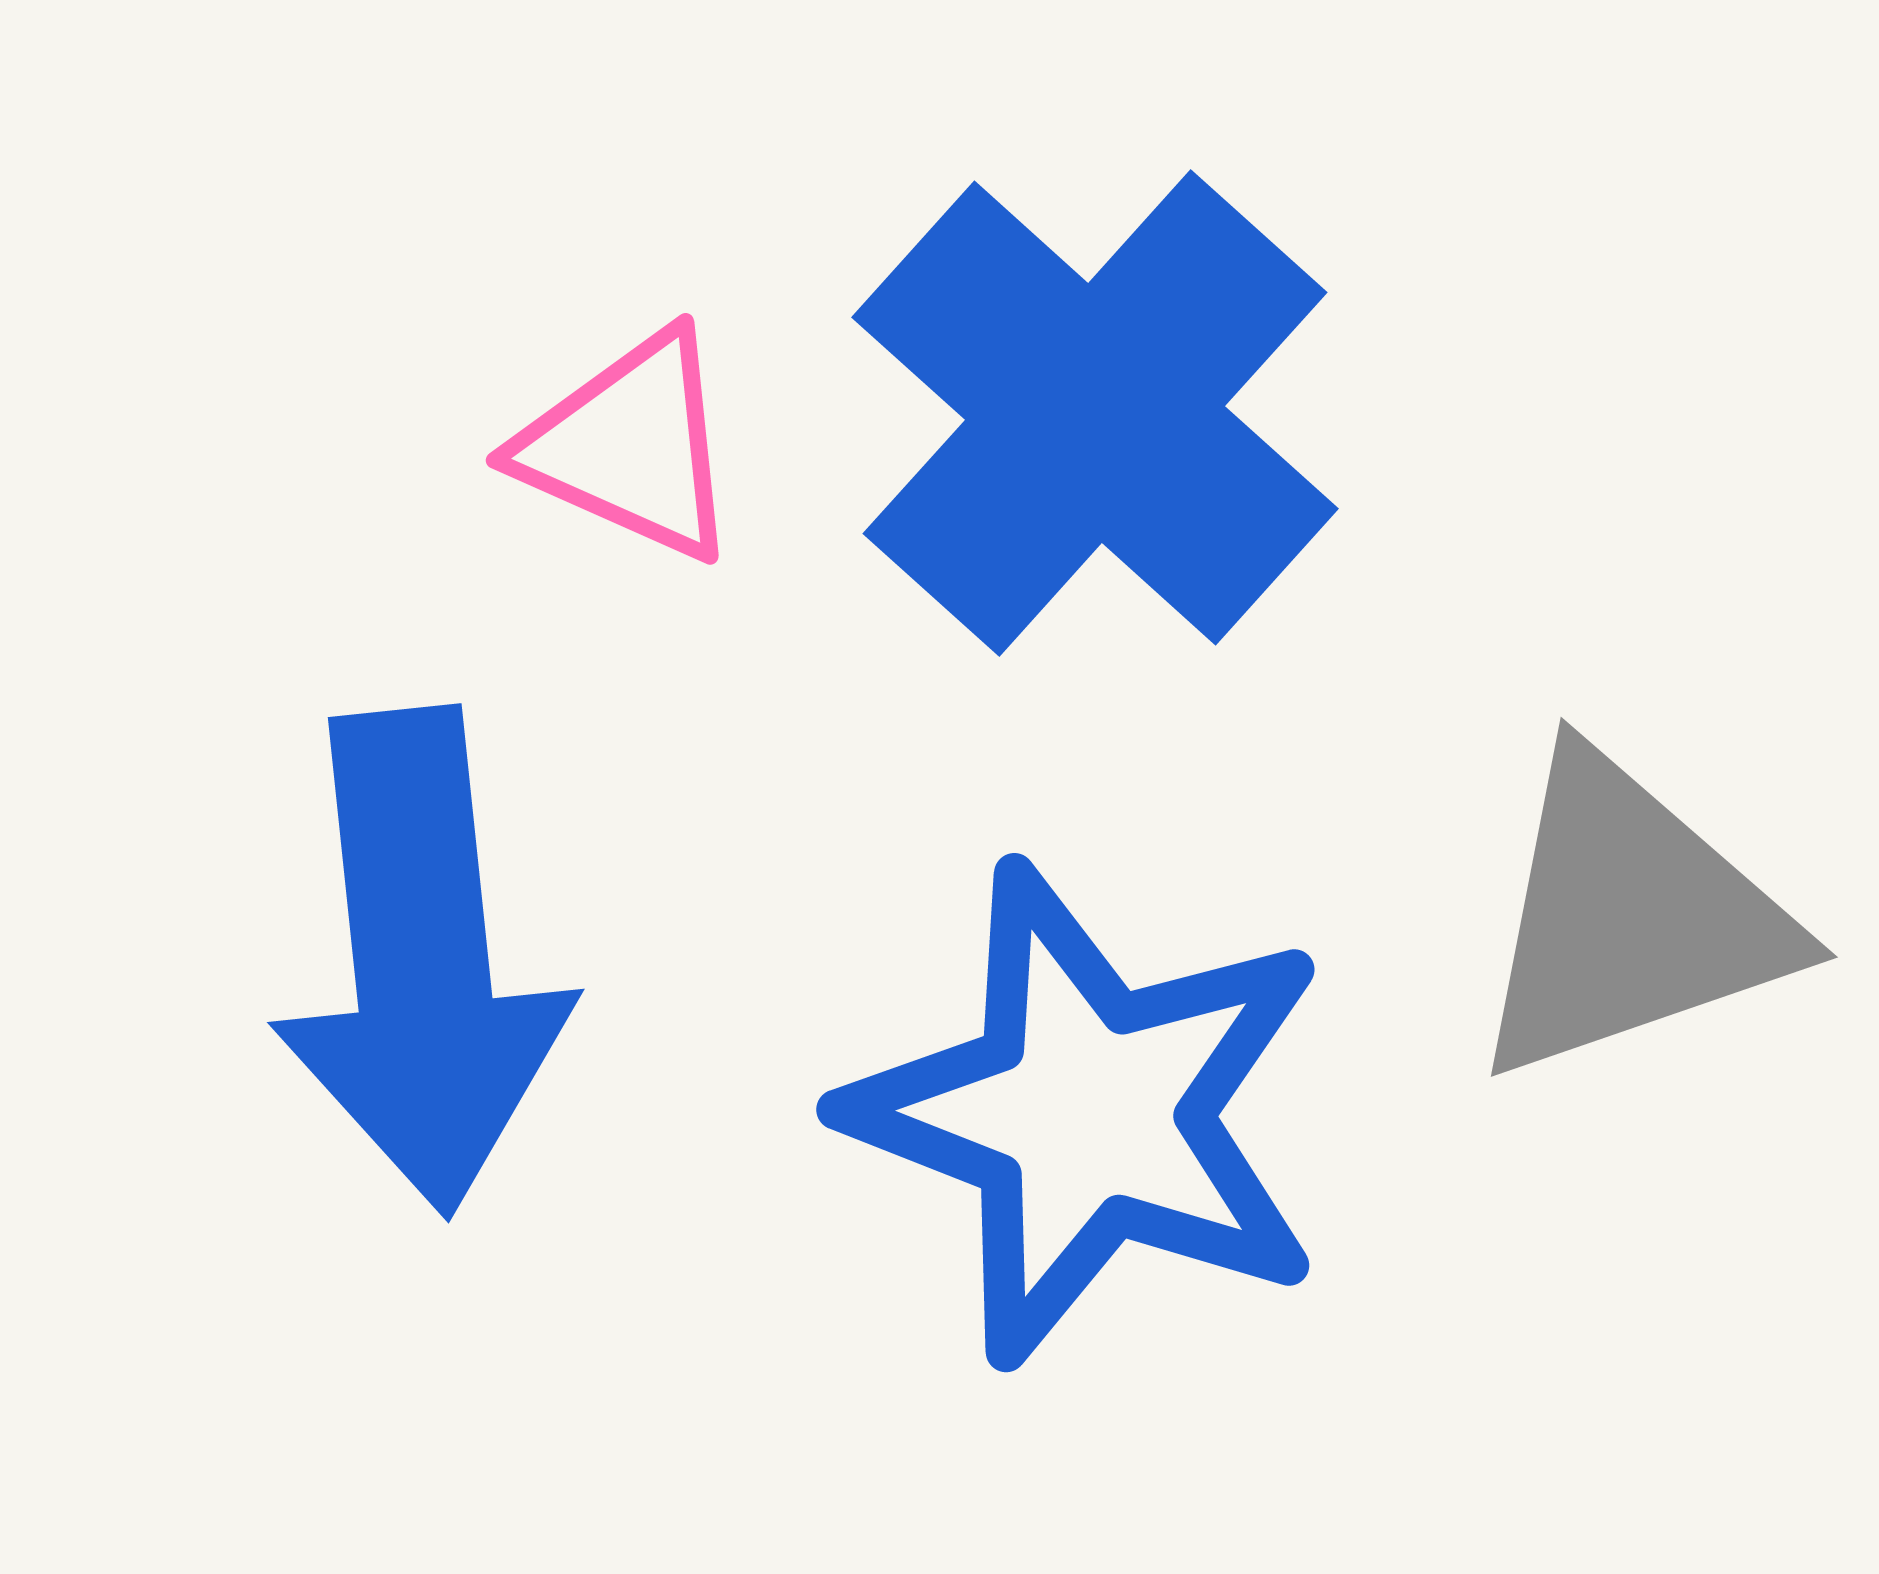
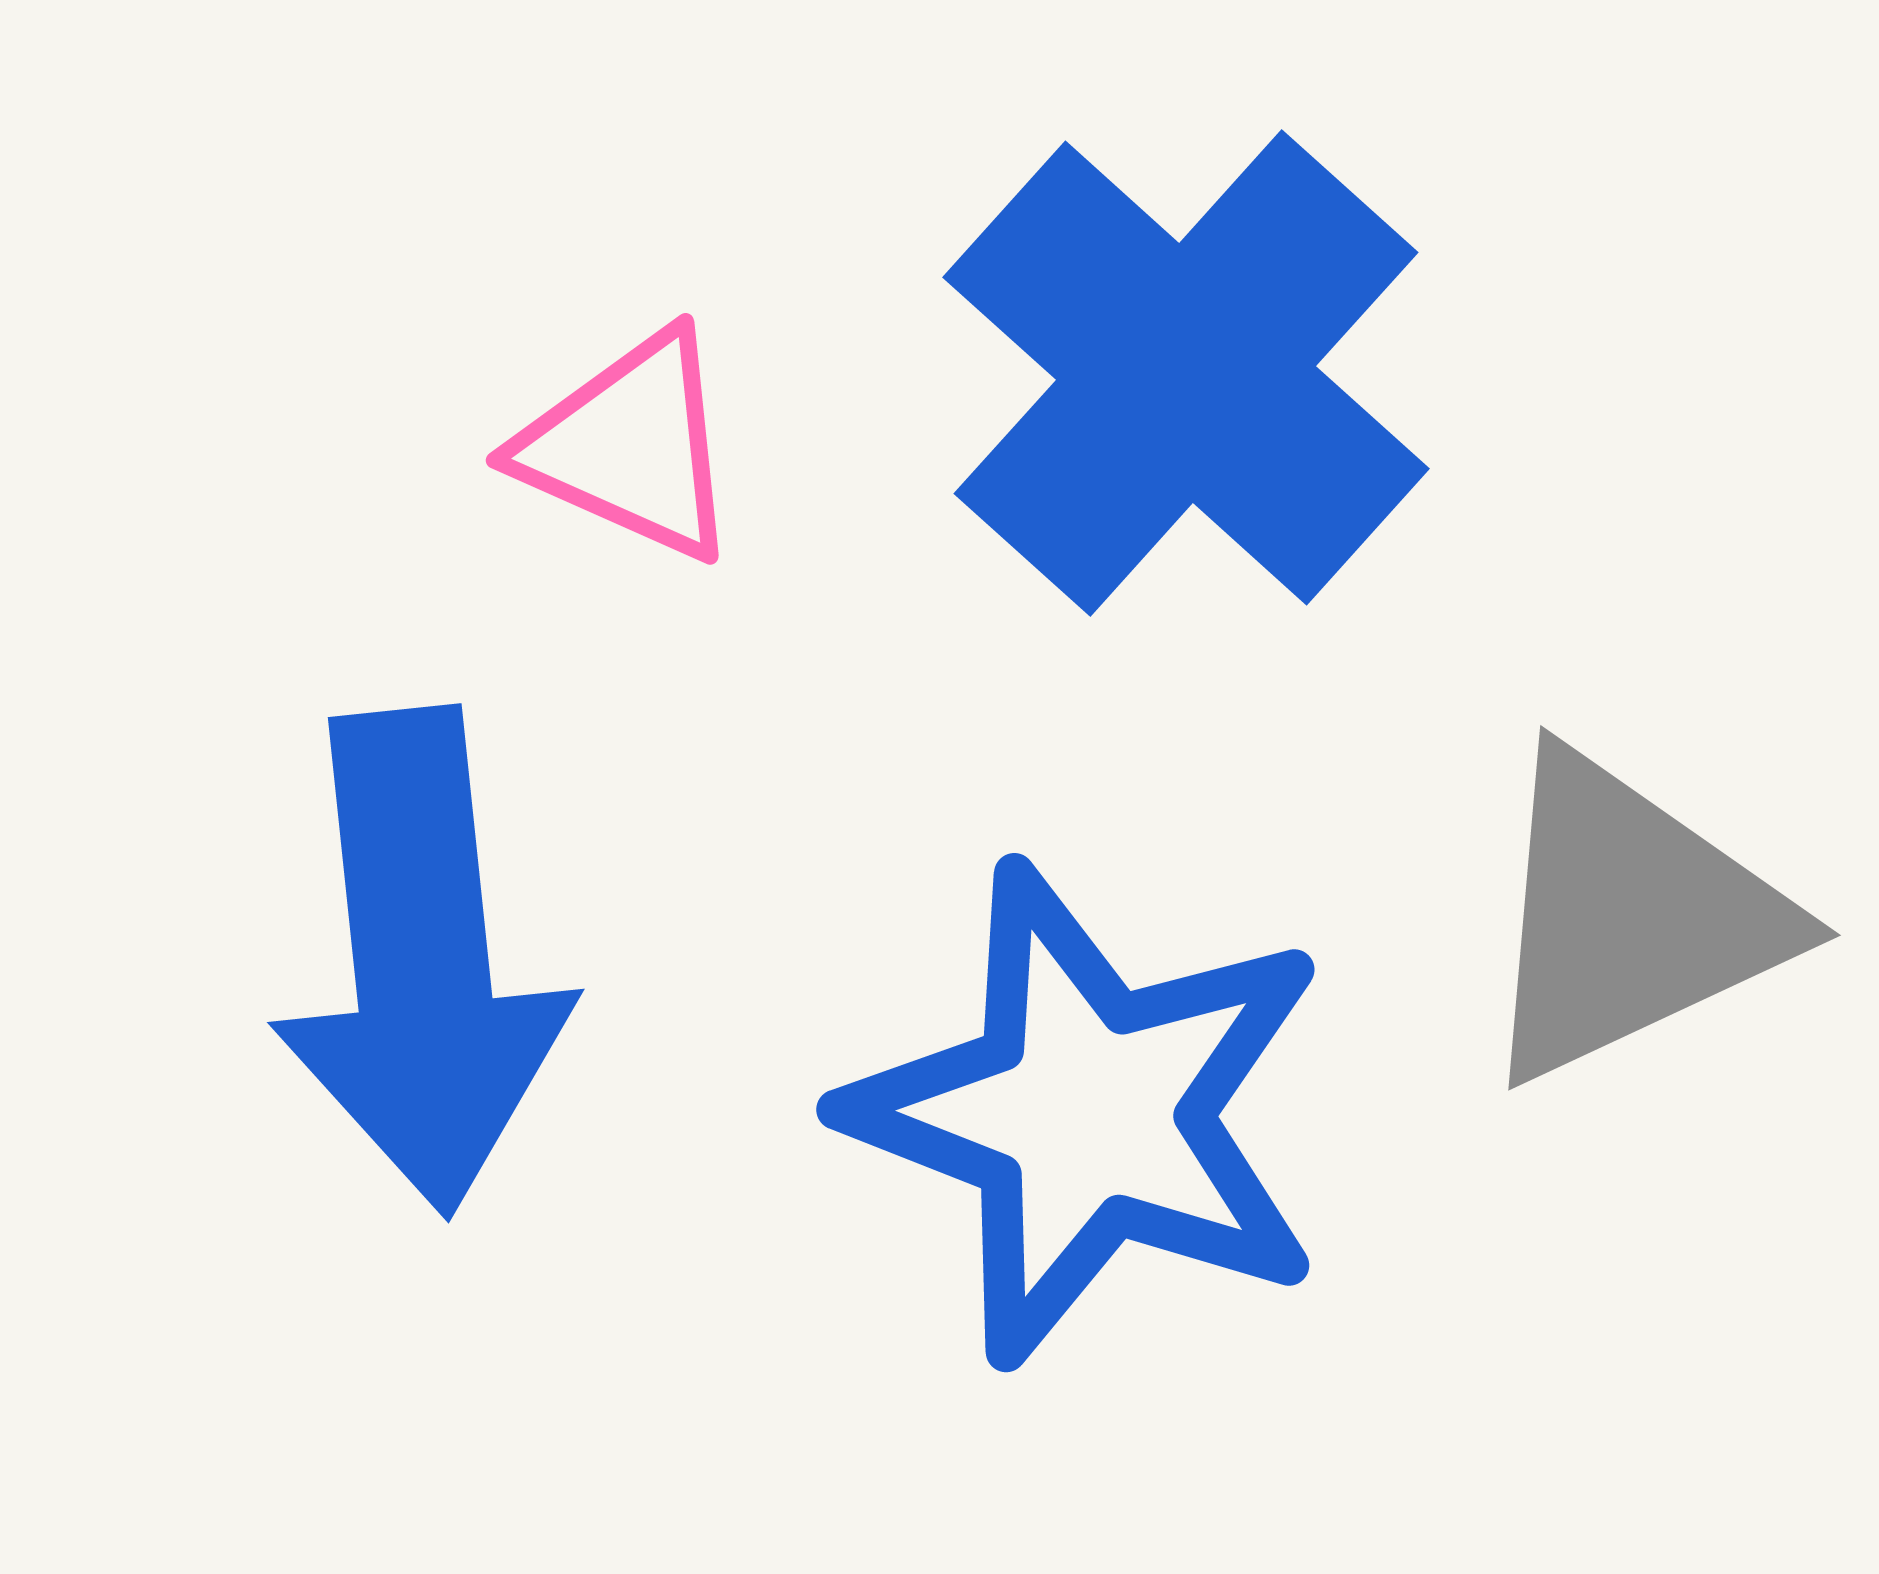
blue cross: moved 91 px right, 40 px up
gray triangle: rotated 6 degrees counterclockwise
